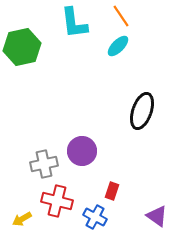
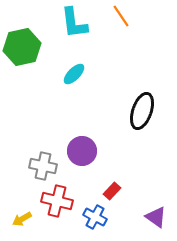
cyan ellipse: moved 44 px left, 28 px down
gray cross: moved 1 px left, 2 px down; rotated 24 degrees clockwise
red rectangle: rotated 24 degrees clockwise
purple triangle: moved 1 px left, 1 px down
